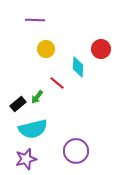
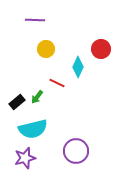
cyan diamond: rotated 20 degrees clockwise
red line: rotated 14 degrees counterclockwise
black rectangle: moved 1 px left, 2 px up
purple star: moved 1 px left, 1 px up
